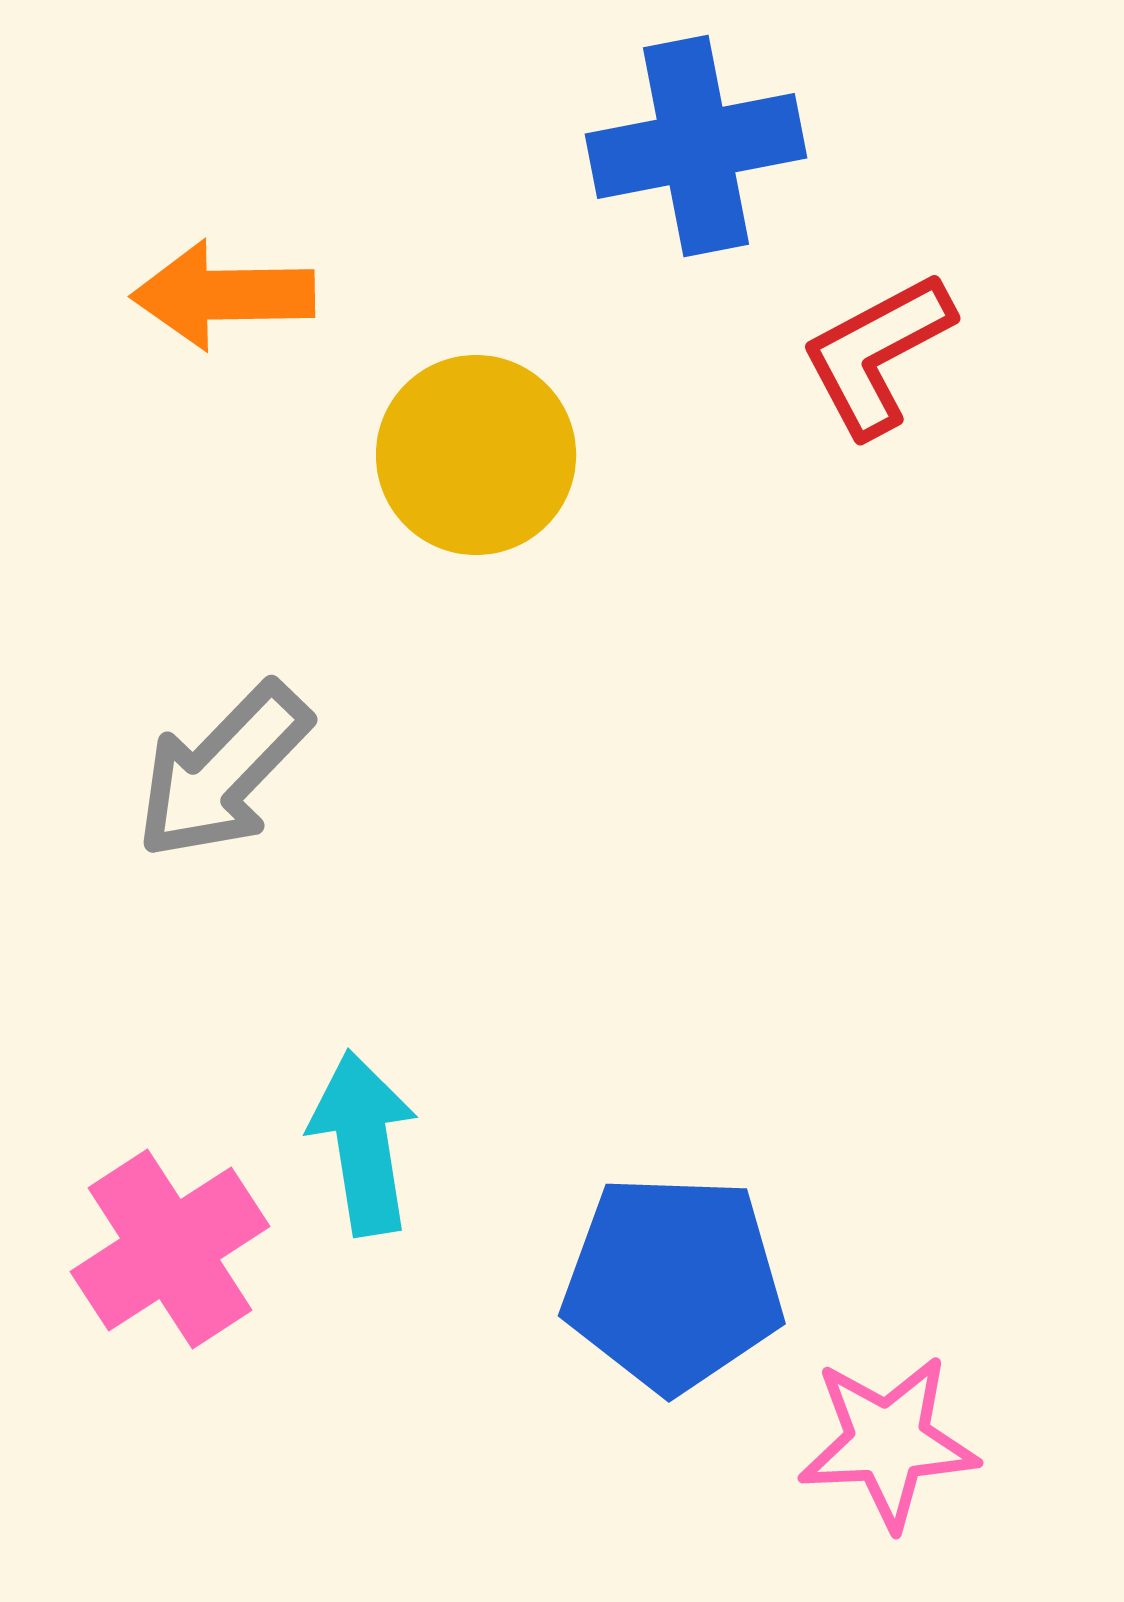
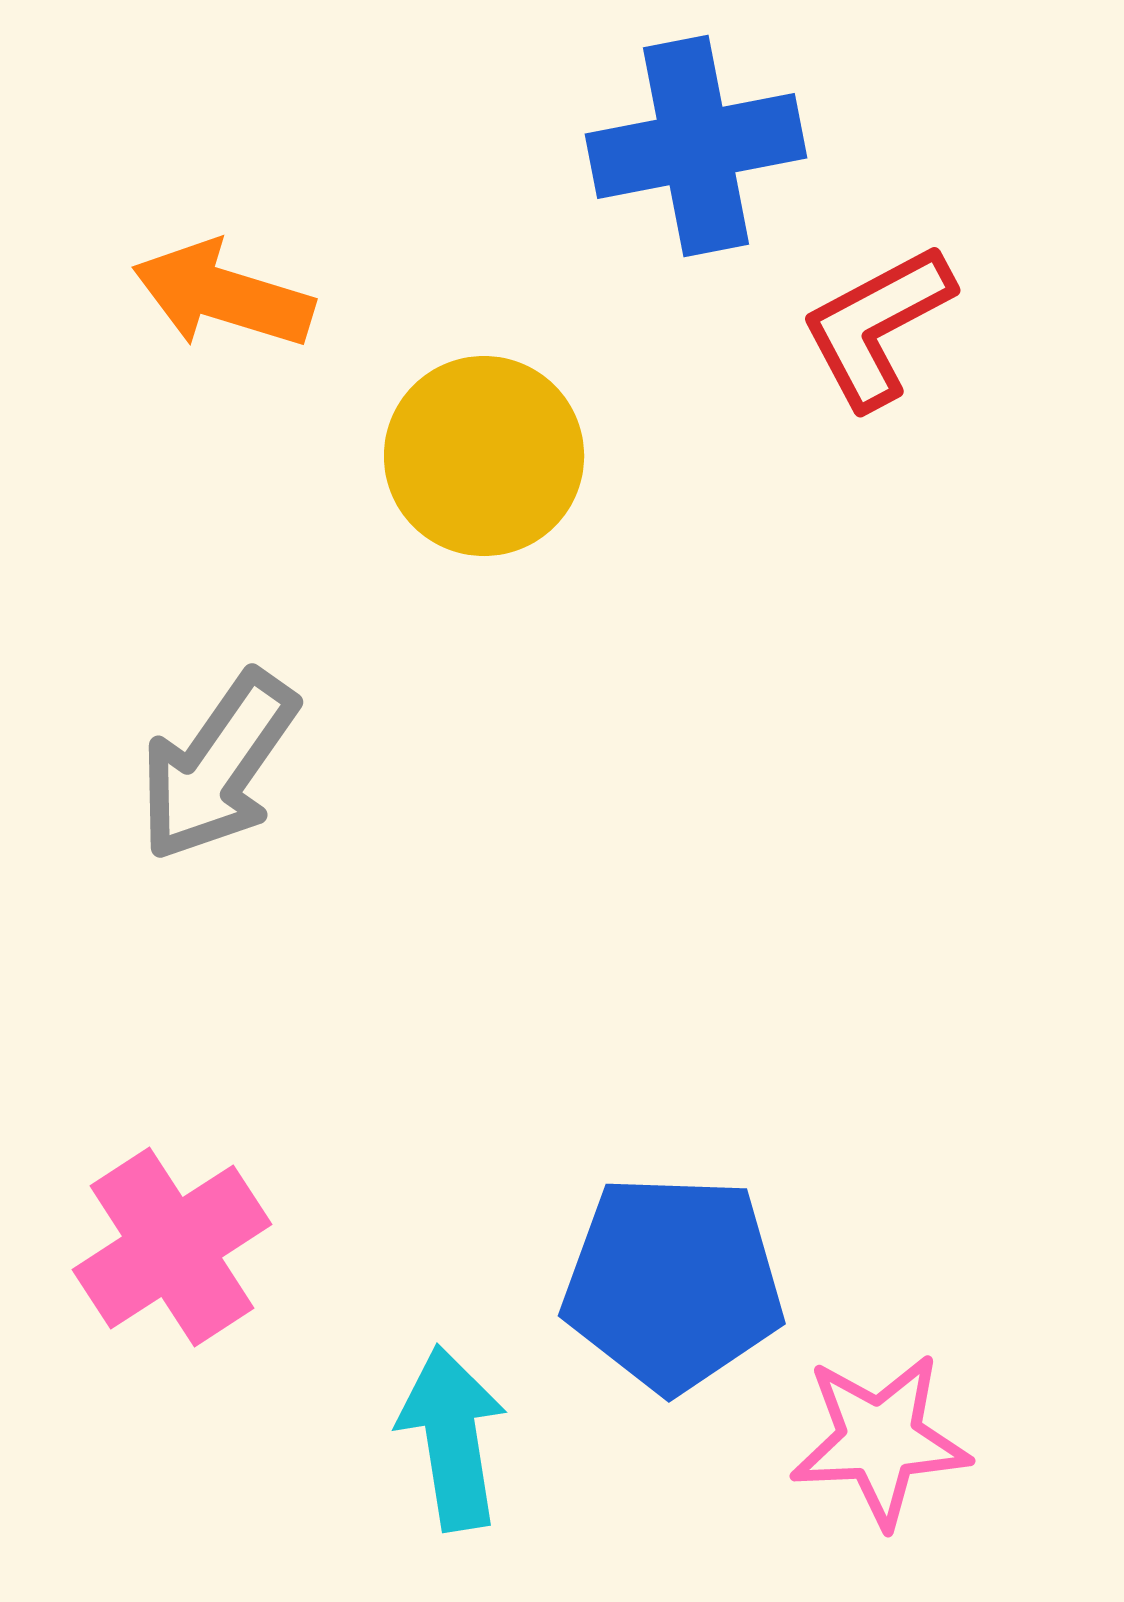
orange arrow: rotated 18 degrees clockwise
red L-shape: moved 28 px up
yellow circle: moved 8 px right, 1 px down
gray arrow: moved 5 px left, 5 px up; rotated 9 degrees counterclockwise
cyan arrow: moved 89 px right, 295 px down
pink cross: moved 2 px right, 2 px up
pink star: moved 8 px left, 2 px up
